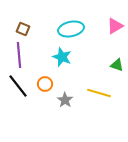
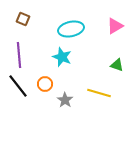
brown square: moved 10 px up
